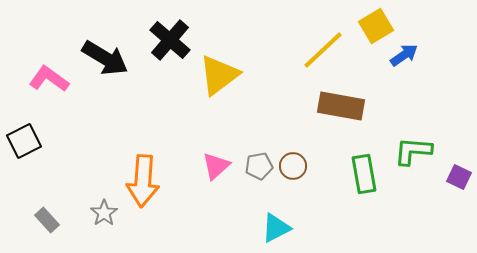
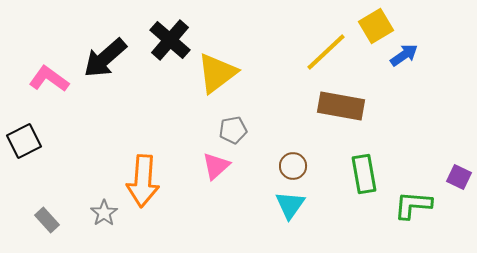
yellow line: moved 3 px right, 2 px down
black arrow: rotated 108 degrees clockwise
yellow triangle: moved 2 px left, 2 px up
green L-shape: moved 54 px down
gray pentagon: moved 26 px left, 36 px up
cyan triangle: moved 14 px right, 23 px up; rotated 28 degrees counterclockwise
